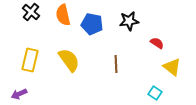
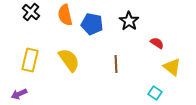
orange semicircle: moved 2 px right
black star: rotated 30 degrees counterclockwise
